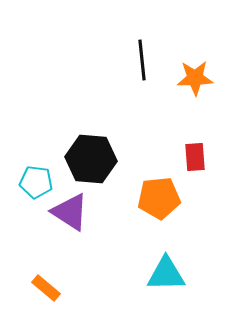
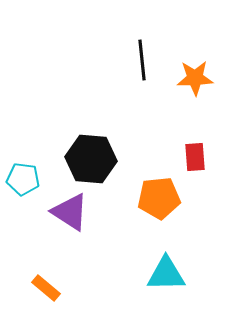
cyan pentagon: moved 13 px left, 3 px up
